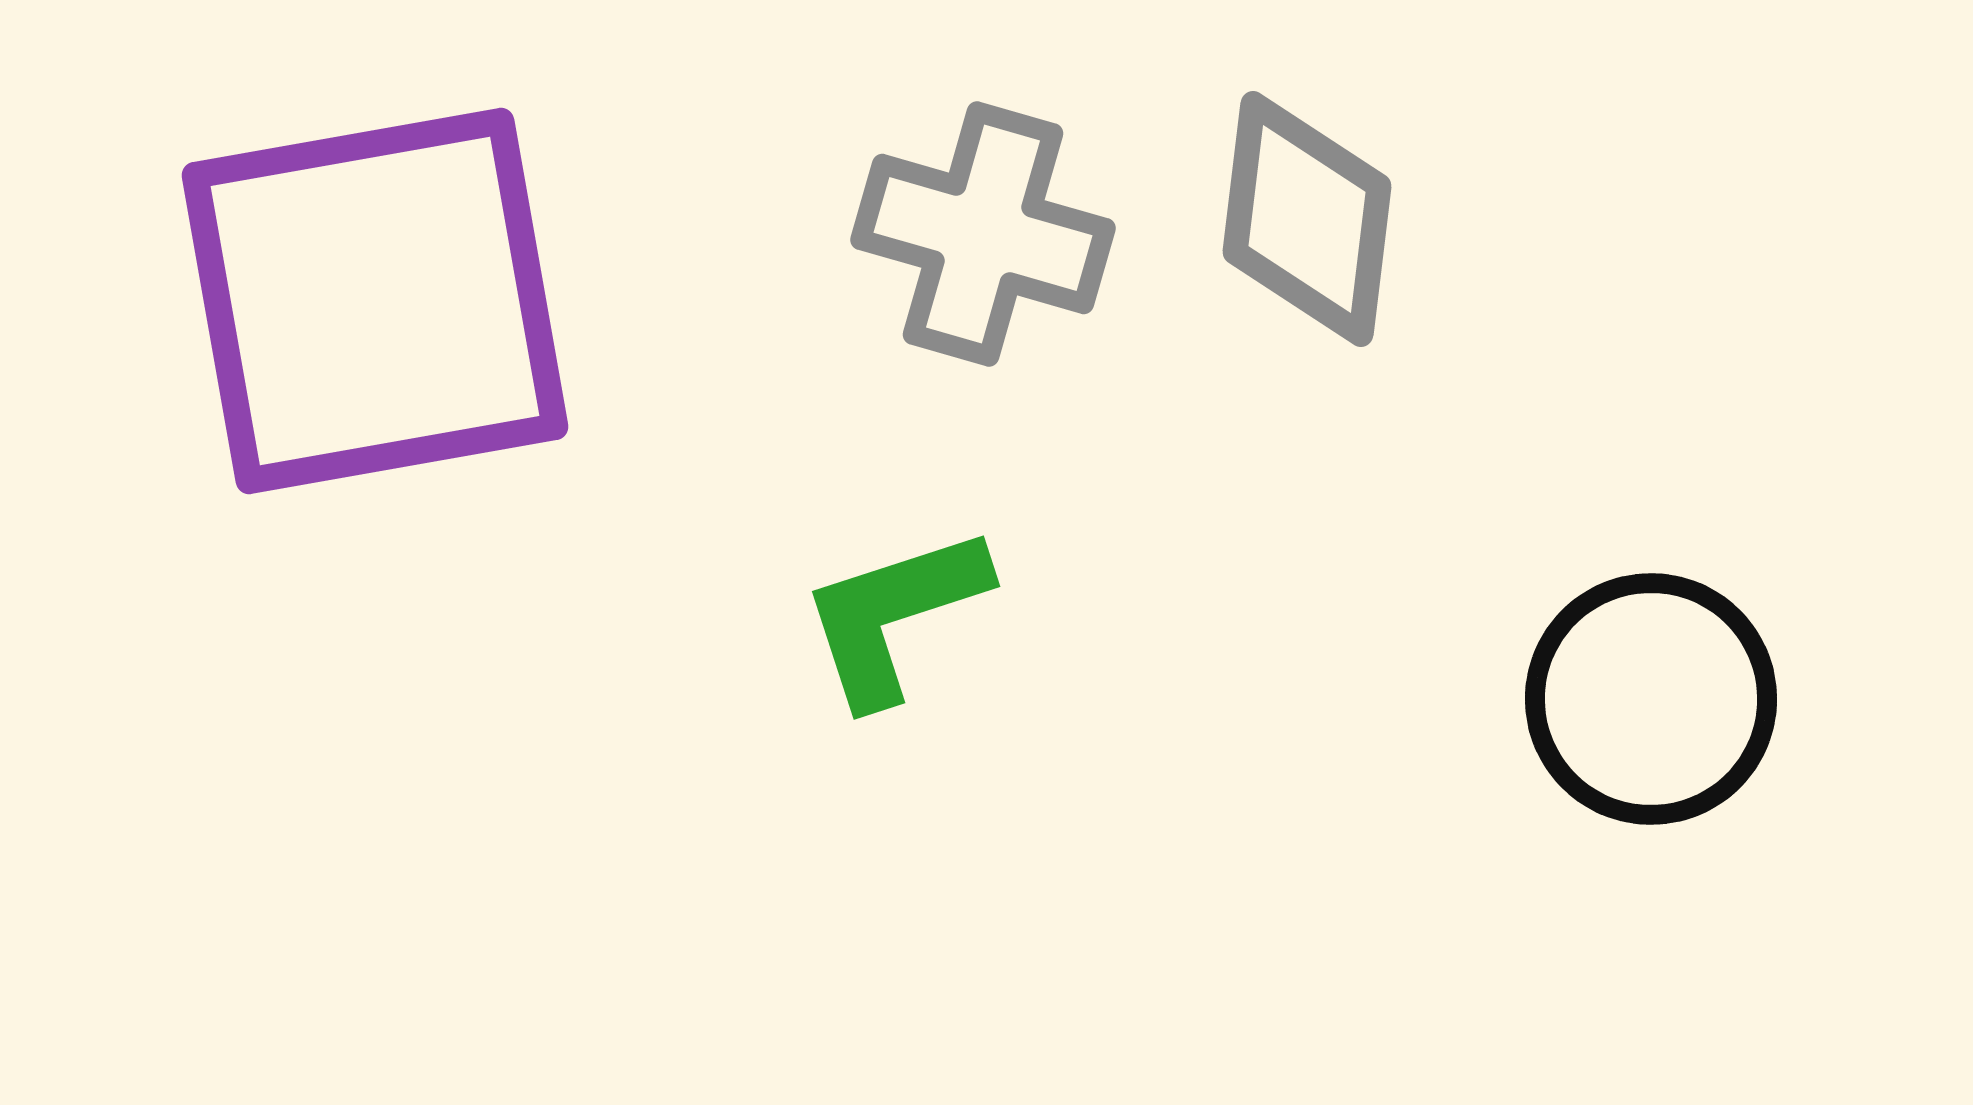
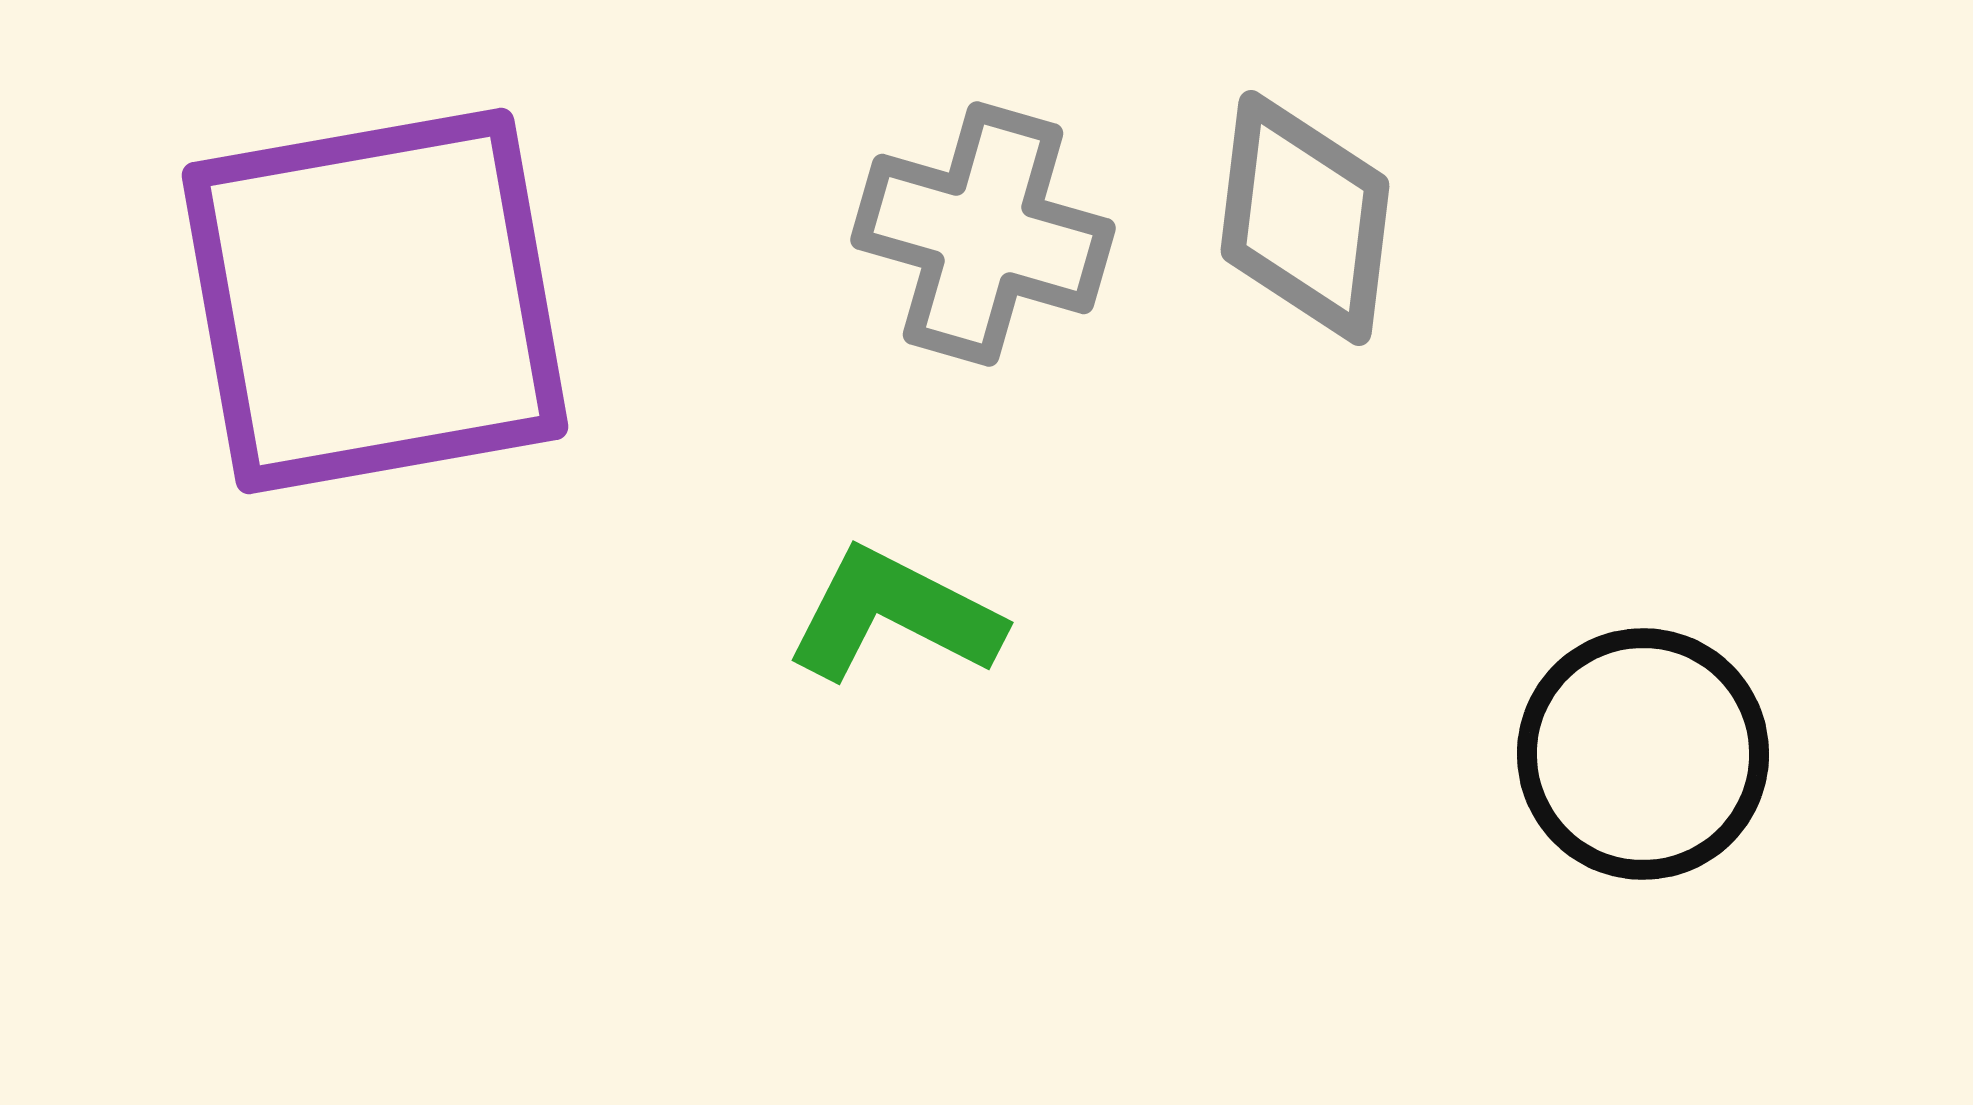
gray diamond: moved 2 px left, 1 px up
green L-shape: rotated 45 degrees clockwise
black circle: moved 8 px left, 55 px down
